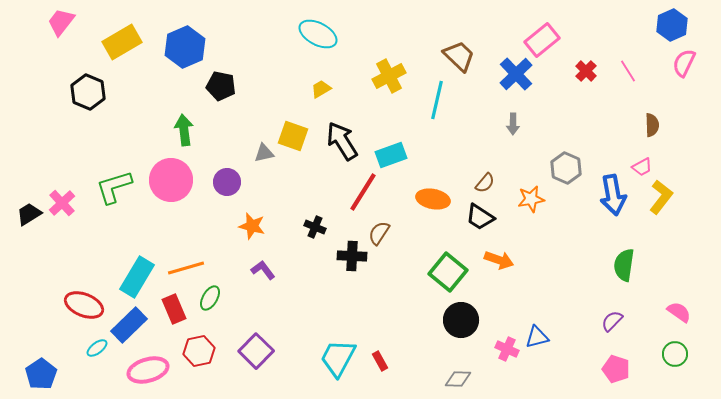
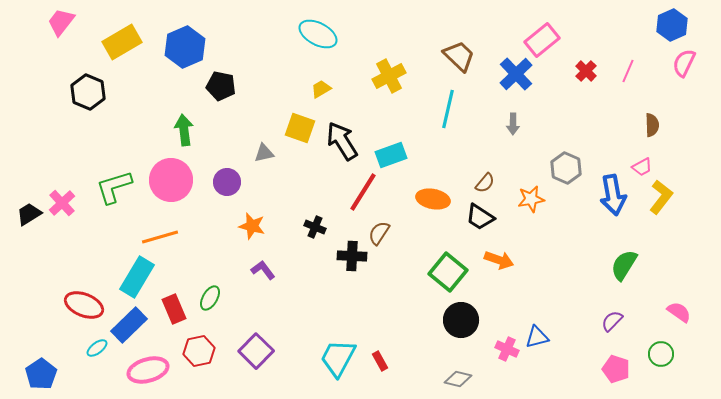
pink line at (628, 71): rotated 55 degrees clockwise
cyan line at (437, 100): moved 11 px right, 9 px down
yellow square at (293, 136): moved 7 px right, 8 px up
green semicircle at (624, 265): rotated 24 degrees clockwise
orange line at (186, 268): moved 26 px left, 31 px up
green circle at (675, 354): moved 14 px left
gray diamond at (458, 379): rotated 12 degrees clockwise
